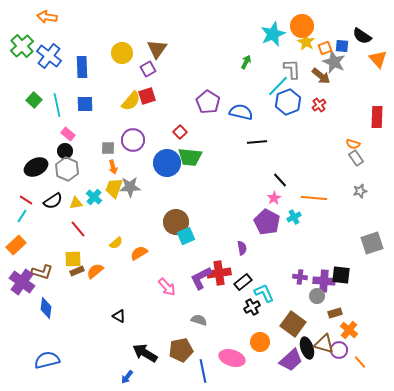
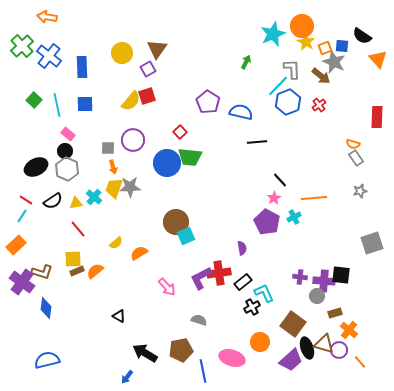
orange line at (314, 198): rotated 10 degrees counterclockwise
